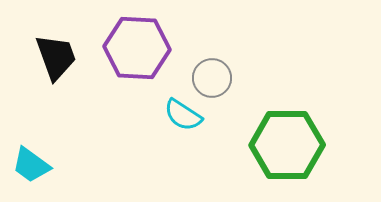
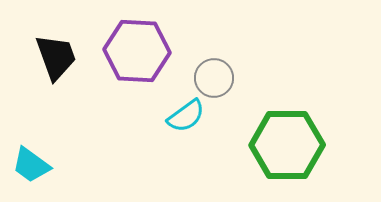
purple hexagon: moved 3 px down
gray circle: moved 2 px right
cyan semicircle: moved 3 px right, 1 px down; rotated 69 degrees counterclockwise
